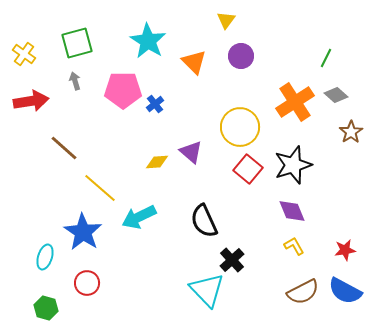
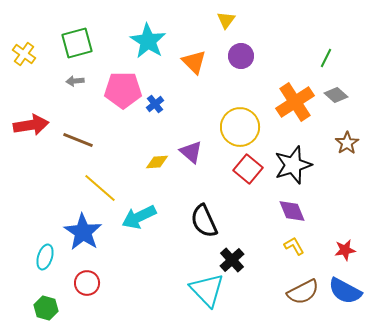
gray arrow: rotated 78 degrees counterclockwise
red arrow: moved 24 px down
brown star: moved 4 px left, 11 px down
brown line: moved 14 px right, 8 px up; rotated 20 degrees counterclockwise
